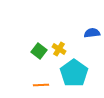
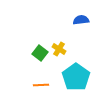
blue semicircle: moved 11 px left, 13 px up
green square: moved 1 px right, 2 px down
cyan pentagon: moved 2 px right, 4 px down
